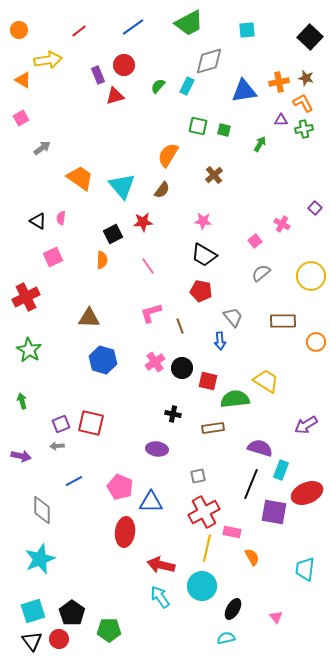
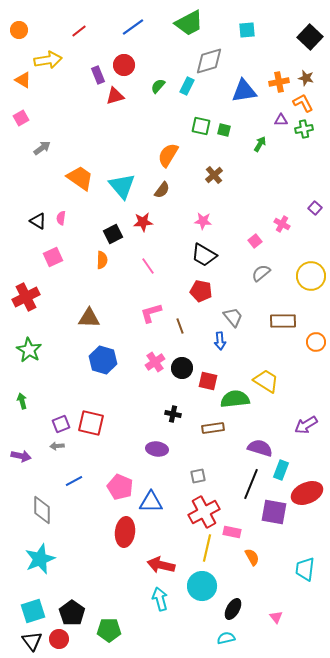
green square at (198, 126): moved 3 px right
cyan arrow at (160, 597): moved 2 px down; rotated 20 degrees clockwise
